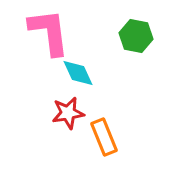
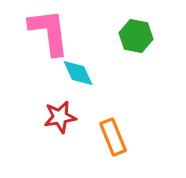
red star: moved 8 px left, 4 px down
orange rectangle: moved 9 px right
